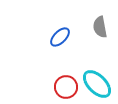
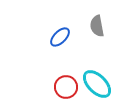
gray semicircle: moved 3 px left, 1 px up
